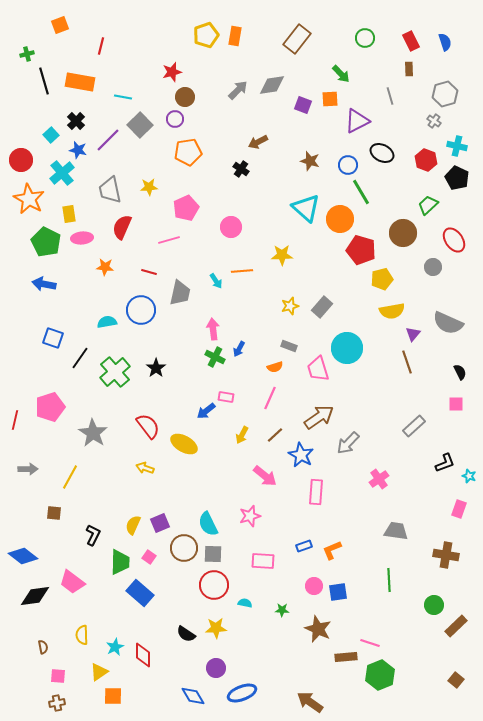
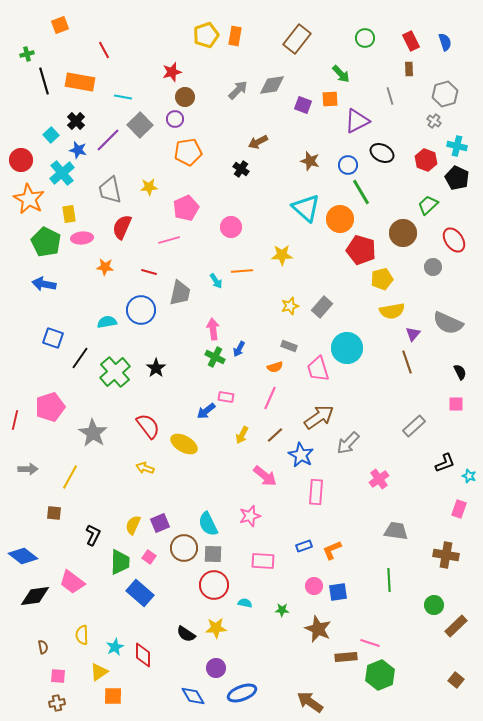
red line at (101, 46): moved 3 px right, 4 px down; rotated 42 degrees counterclockwise
